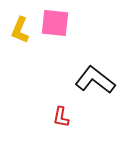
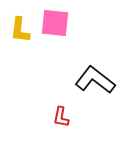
yellow L-shape: rotated 16 degrees counterclockwise
